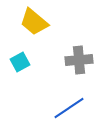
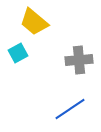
cyan square: moved 2 px left, 9 px up
blue line: moved 1 px right, 1 px down
